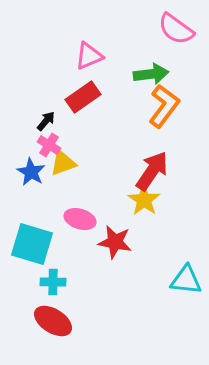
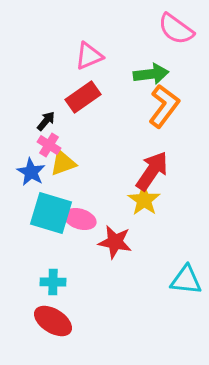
cyan square: moved 19 px right, 31 px up
